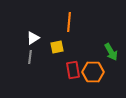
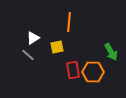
gray line: moved 2 px left, 2 px up; rotated 56 degrees counterclockwise
